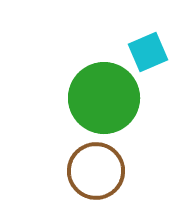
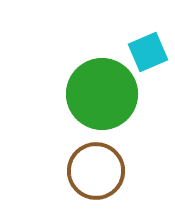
green circle: moved 2 px left, 4 px up
